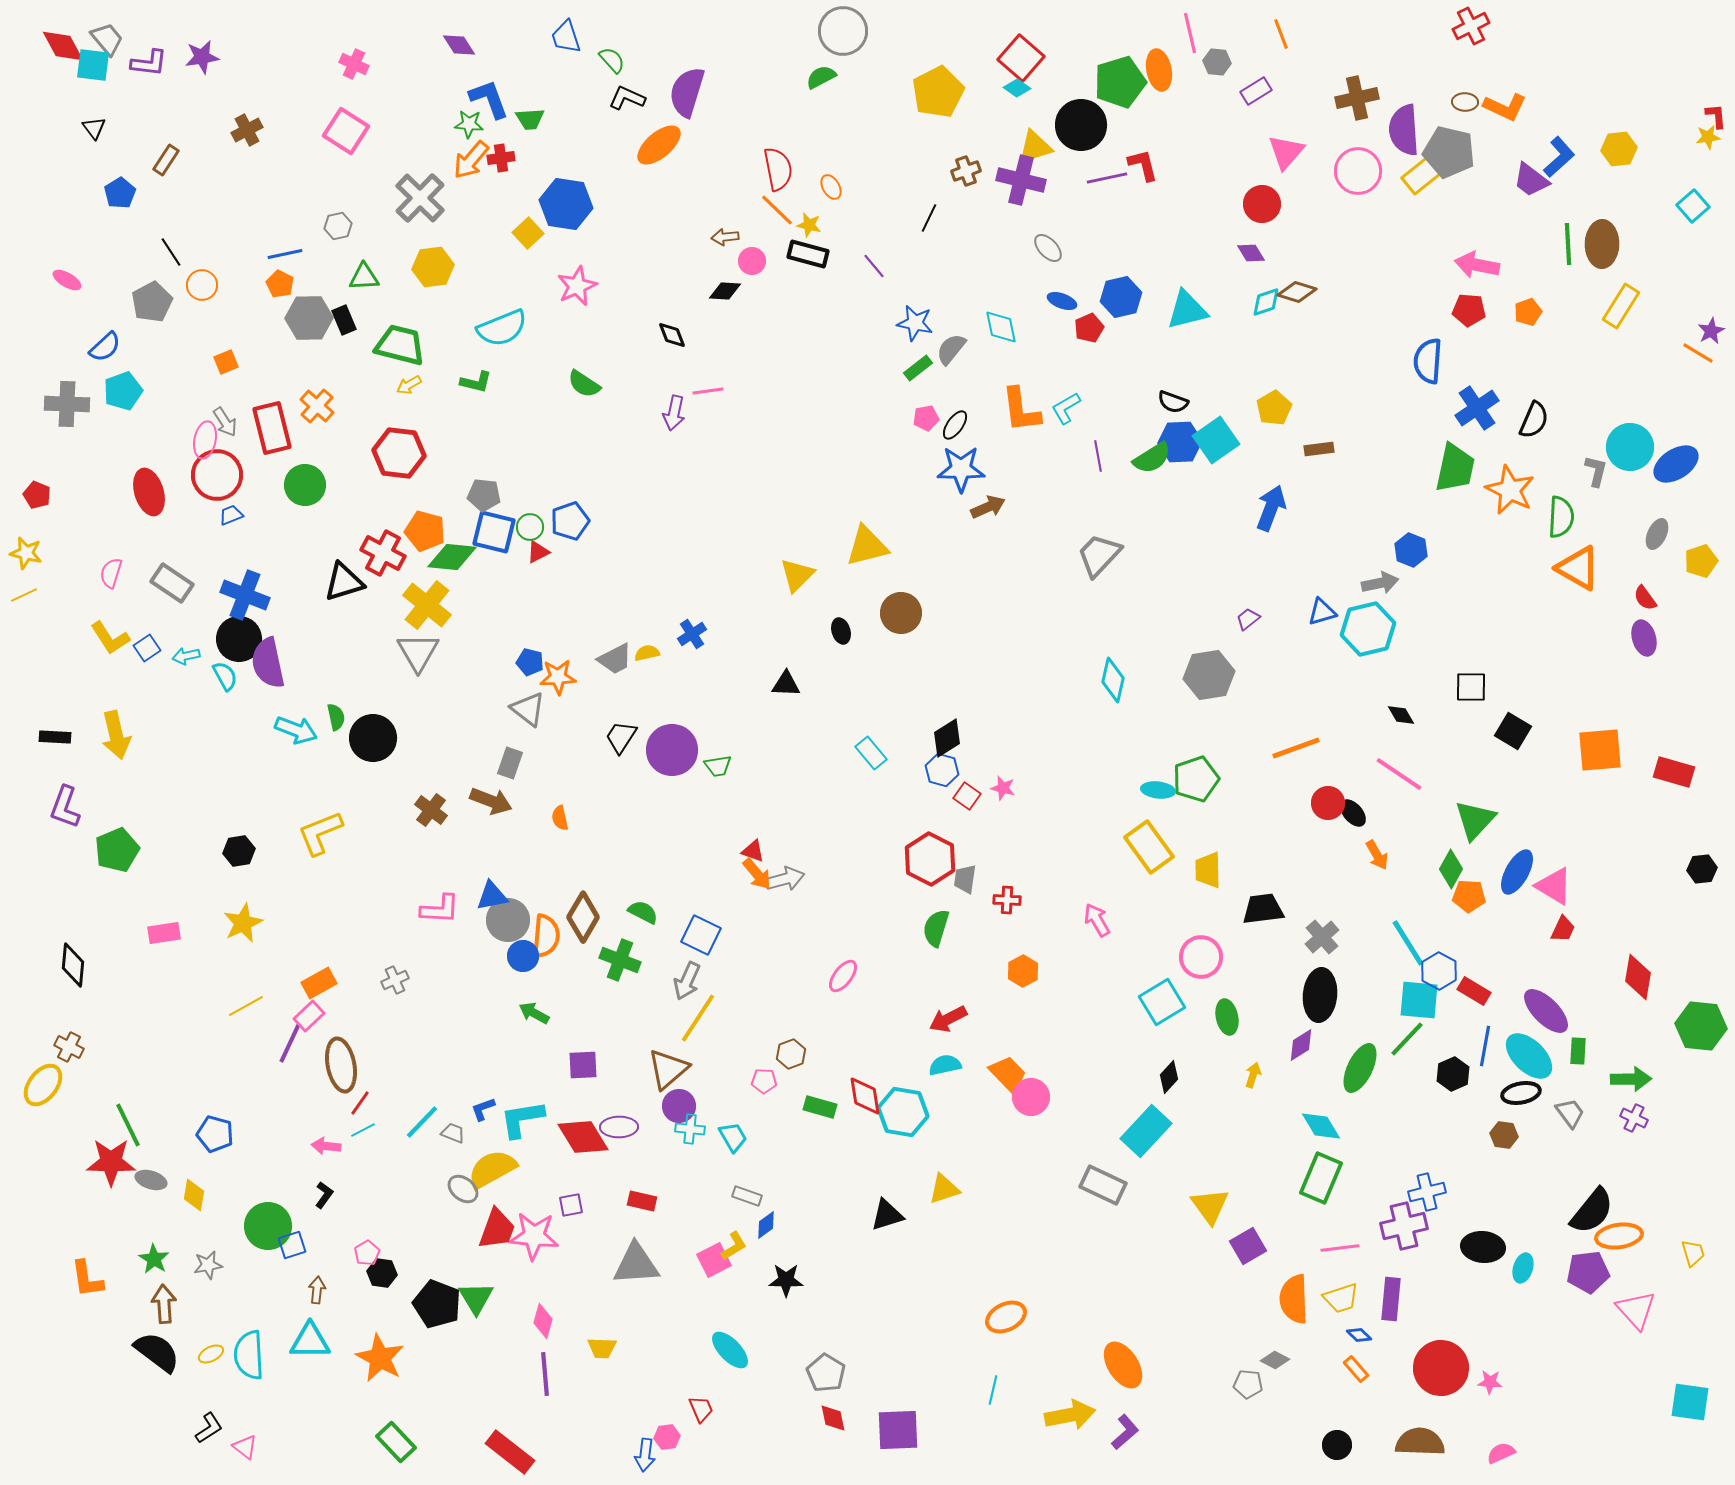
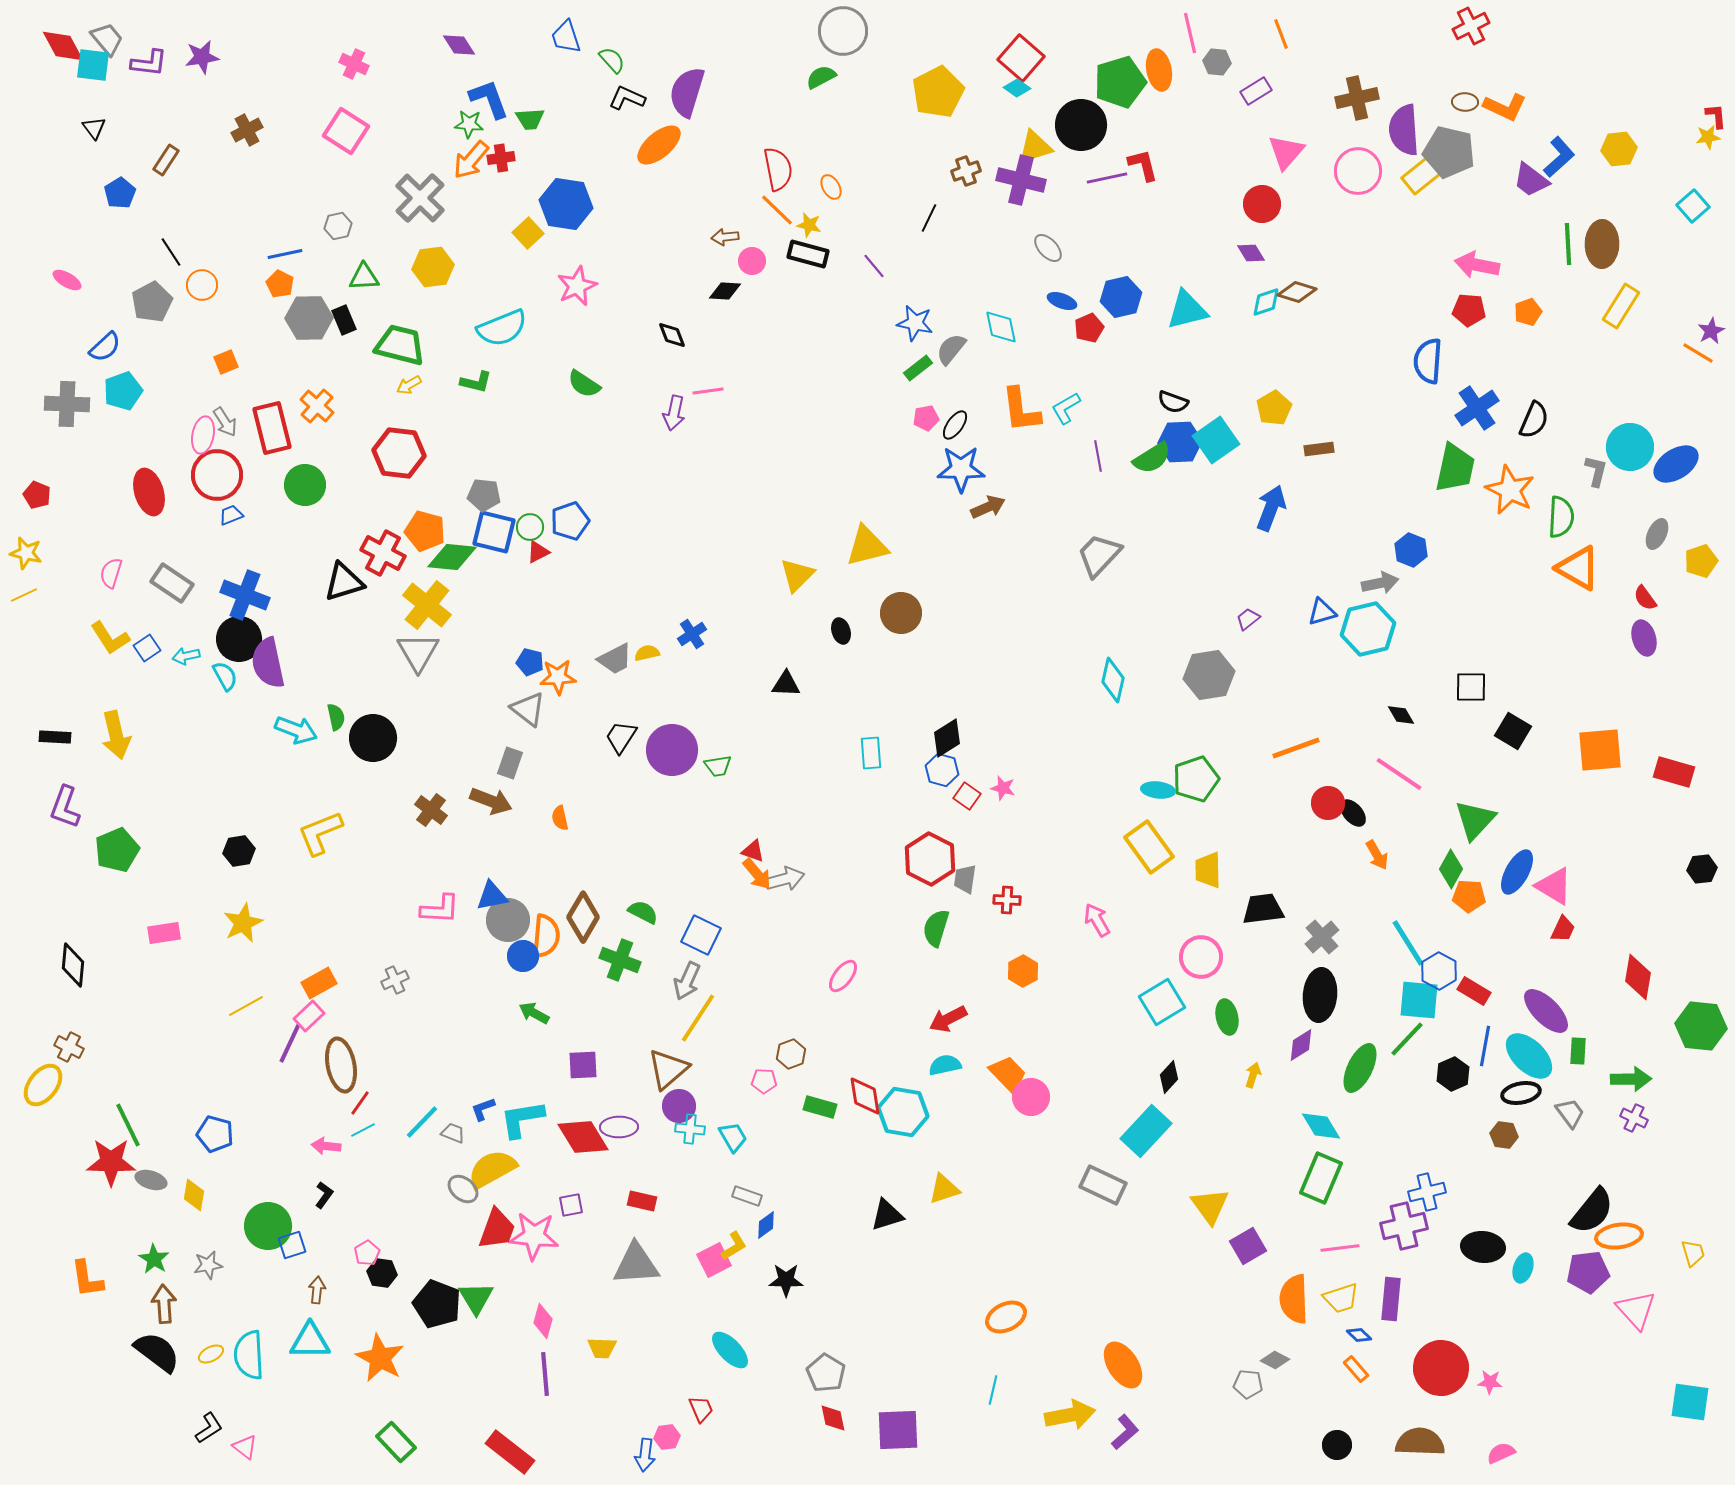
pink ellipse at (205, 440): moved 2 px left, 5 px up
cyan rectangle at (871, 753): rotated 36 degrees clockwise
